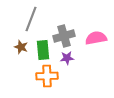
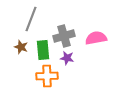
purple star: rotated 16 degrees clockwise
